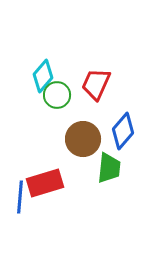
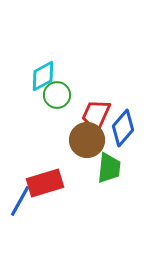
cyan diamond: rotated 20 degrees clockwise
red trapezoid: moved 31 px down
blue diamond: moved 3 px up
brown circle: moved 4 px right, 1 px down
blue line: moved 4 px down; rotated 24 degrees clockwise
